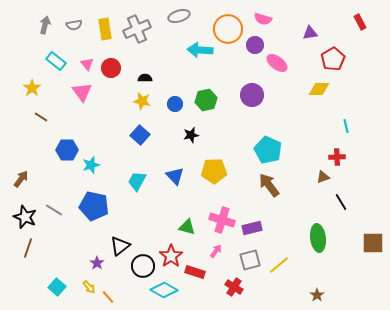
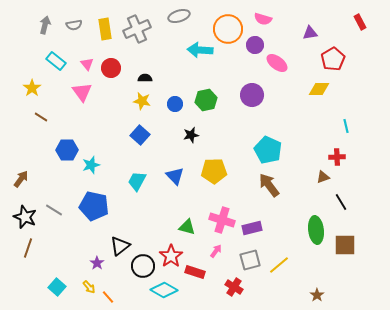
green ellipse at (318, 238): moved 2 px left, 8 px up
brown square at (373, 243): moved 28 px left, 2 px down
